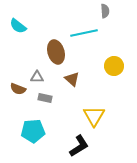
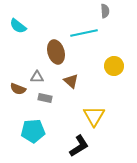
brown triangle: moved 1 px left, 2 px down
